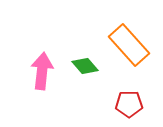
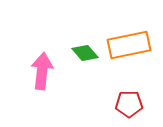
orange rectangle: rotated 60 degrees counterclockwise
green diamond: moved 13 px up
